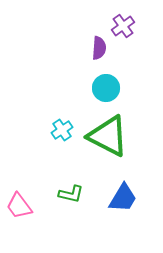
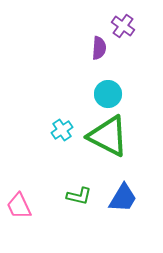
purple cross: rotated 20 degrees counterclockwise
cyan circle: moved 2 px right, 6 px down
green L-shape: moved 8 px right, 2 px down
pink trapezoid: rotated 12 degrees clockwise
